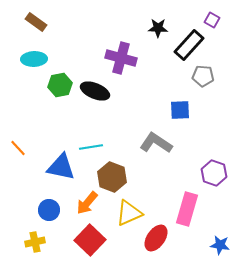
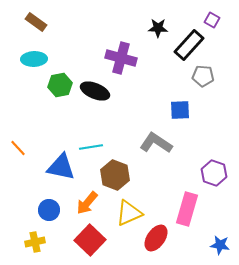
brown hexagon: moved 3 px right, 2 px up
